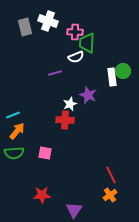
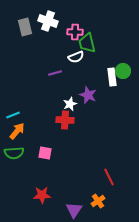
green trapezoid: rotated 15 degrees counterclockwise
red line: moved 2 px left, 2 px down
orange cross: moved 12 px left, 6 px down
